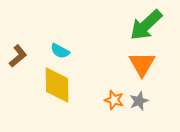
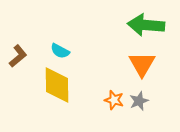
green arrow: rotated 48 degrees clockwise
